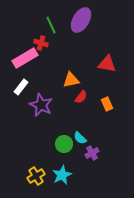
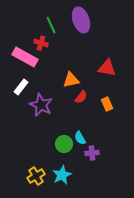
purple ellipse: rotated 50 degrees counterclockwise
pink rectangle: moved 1 px up; rotated 60 degrees clockwise
red triangle: moved 4 px down
cyan semicircle: rotated 16 degrees clockwise
purple cross: rotated 24 degrees clockwise
